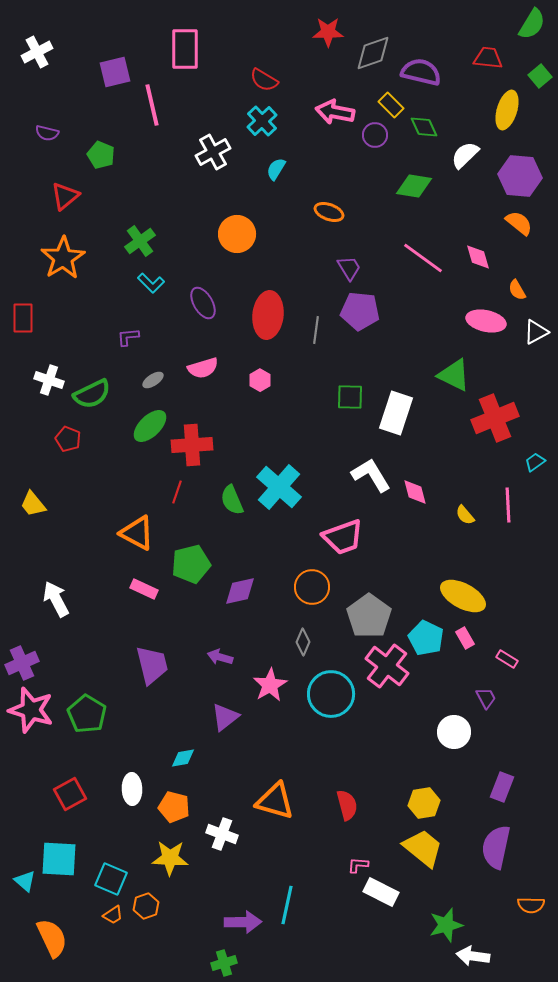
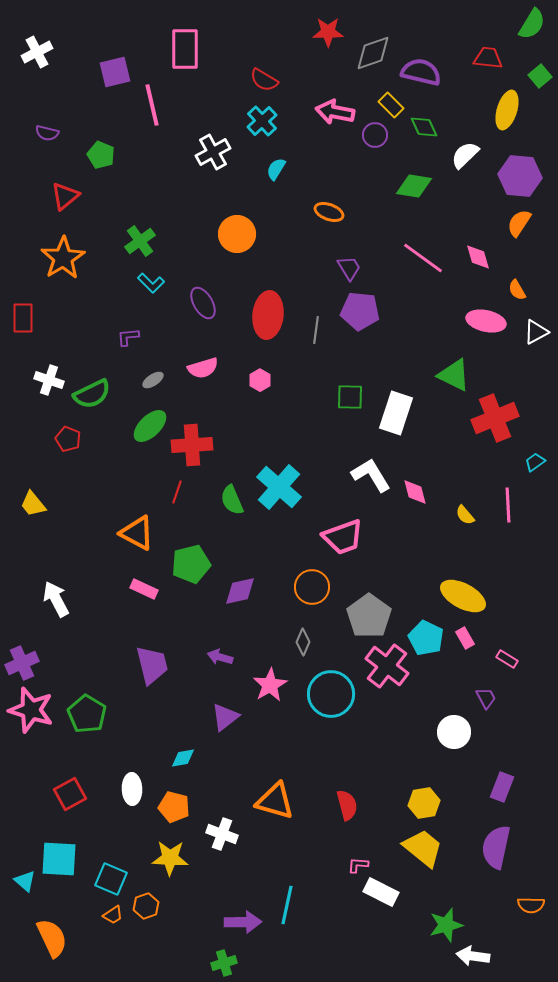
orange semicircle at (519, 223): rotated 96 degrees counterclockwise
